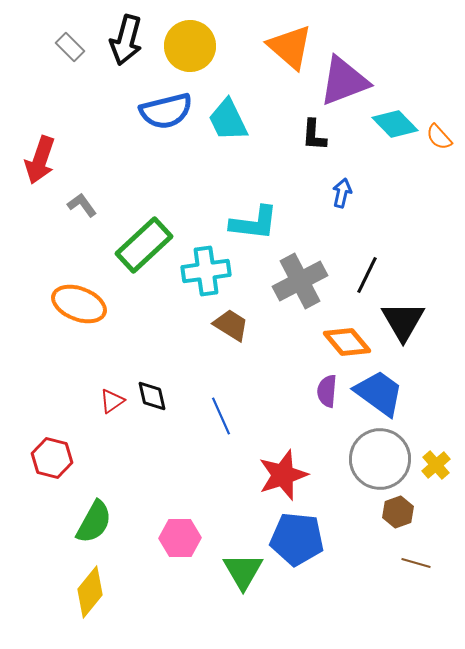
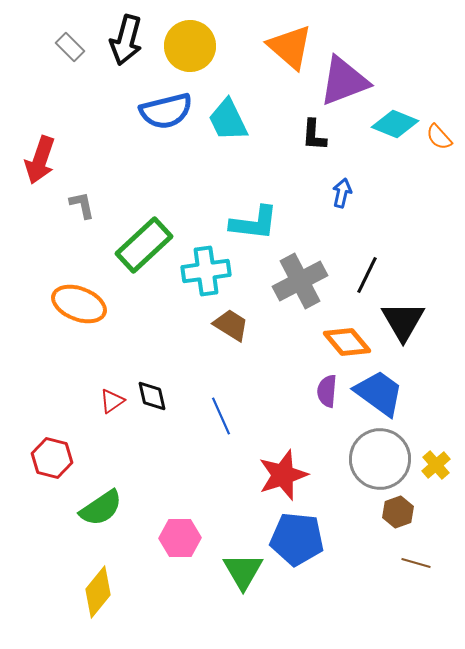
cyan diamond: rotated 24 degrees counterclockwise
gray L-shape: rotated 24 degrees clockwise
green semicircle: moved 7 px right, 14 px up; rotated 27 degrees clockwise
yellow diamond: moved 8 px right
